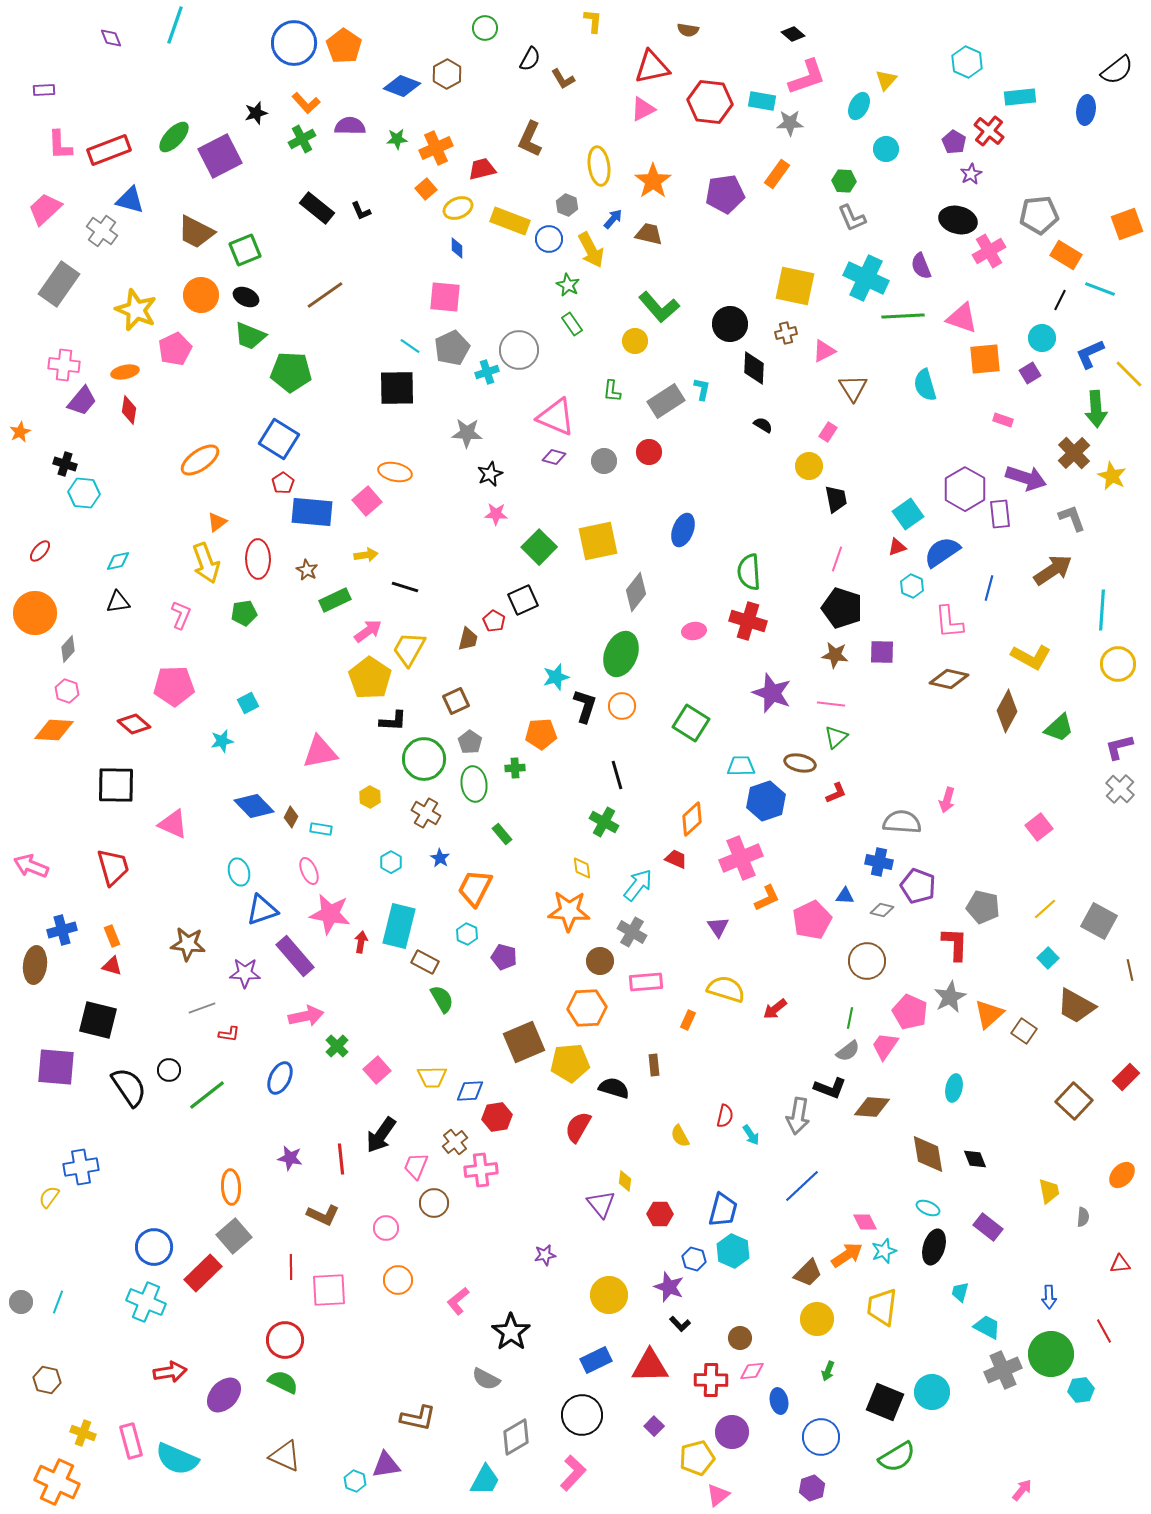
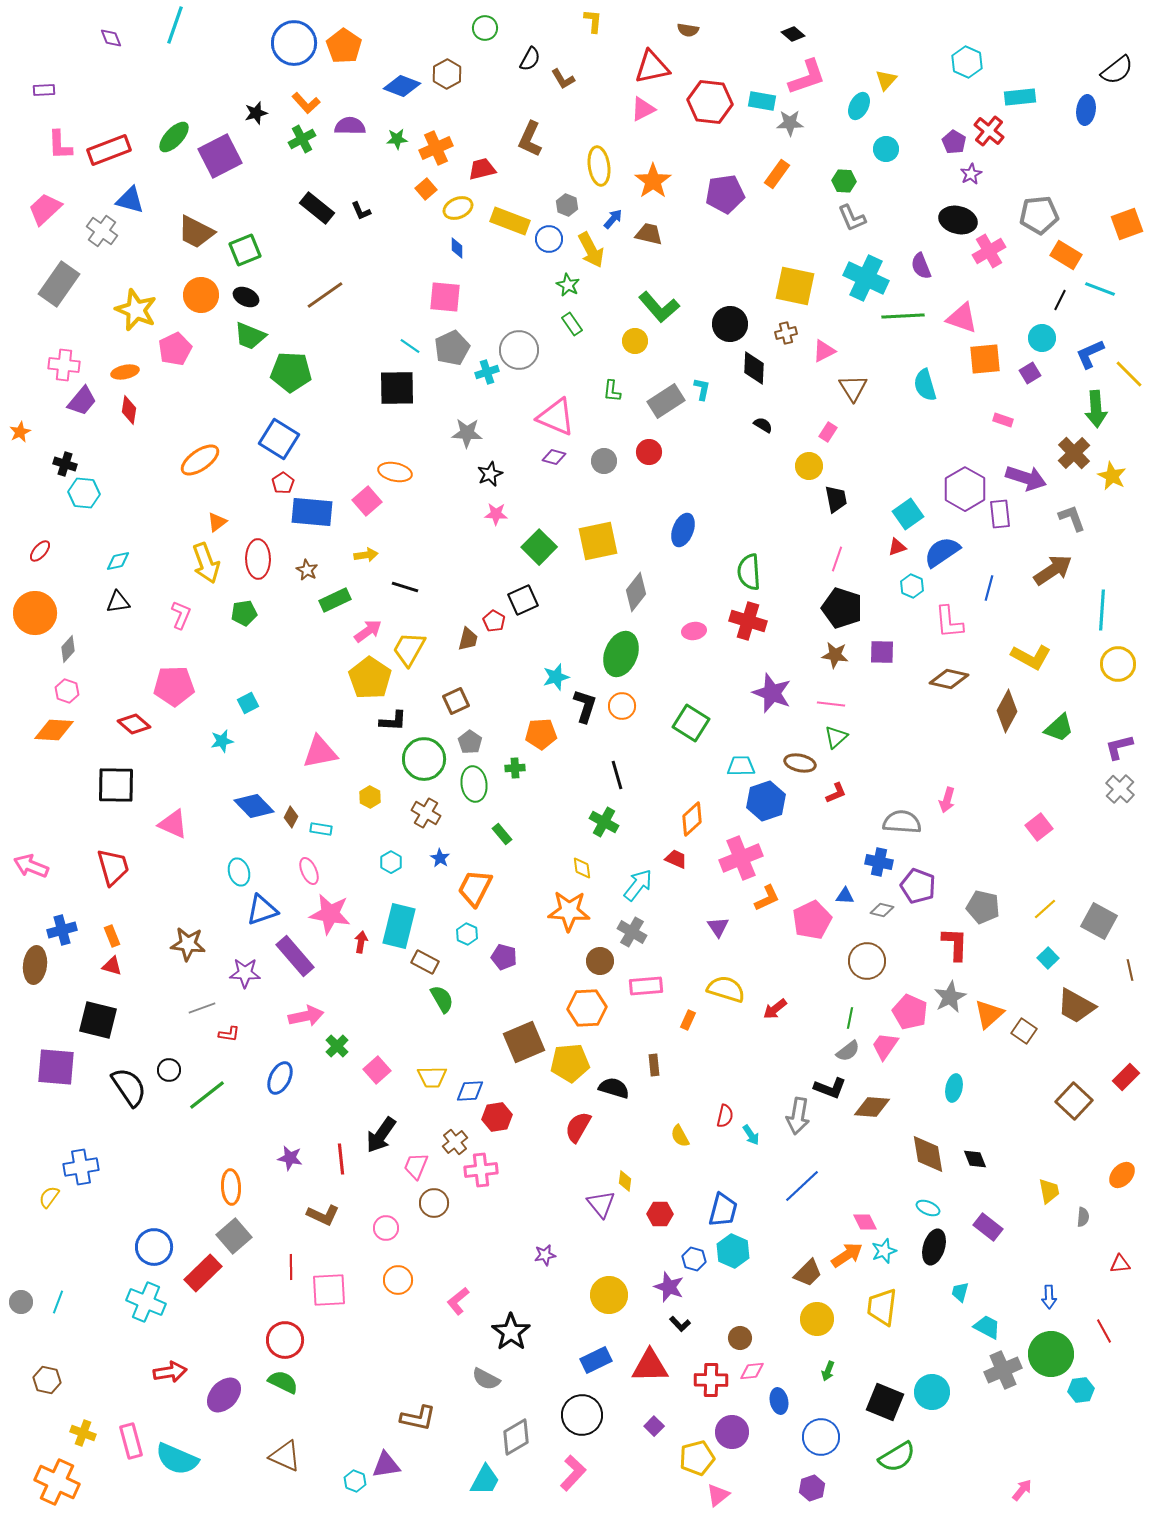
pink rectangle at (646, 982): moved 4 px down
